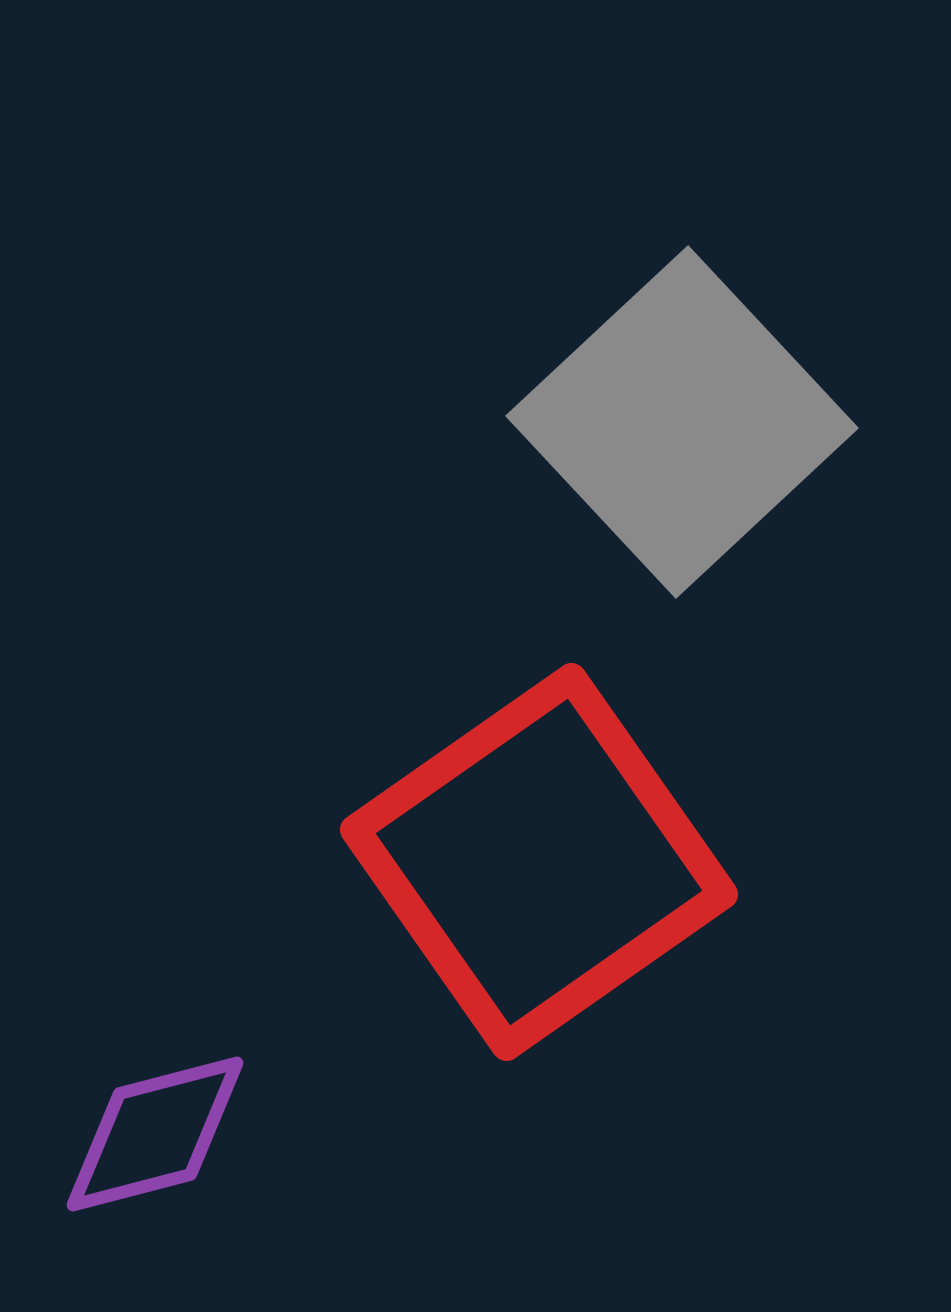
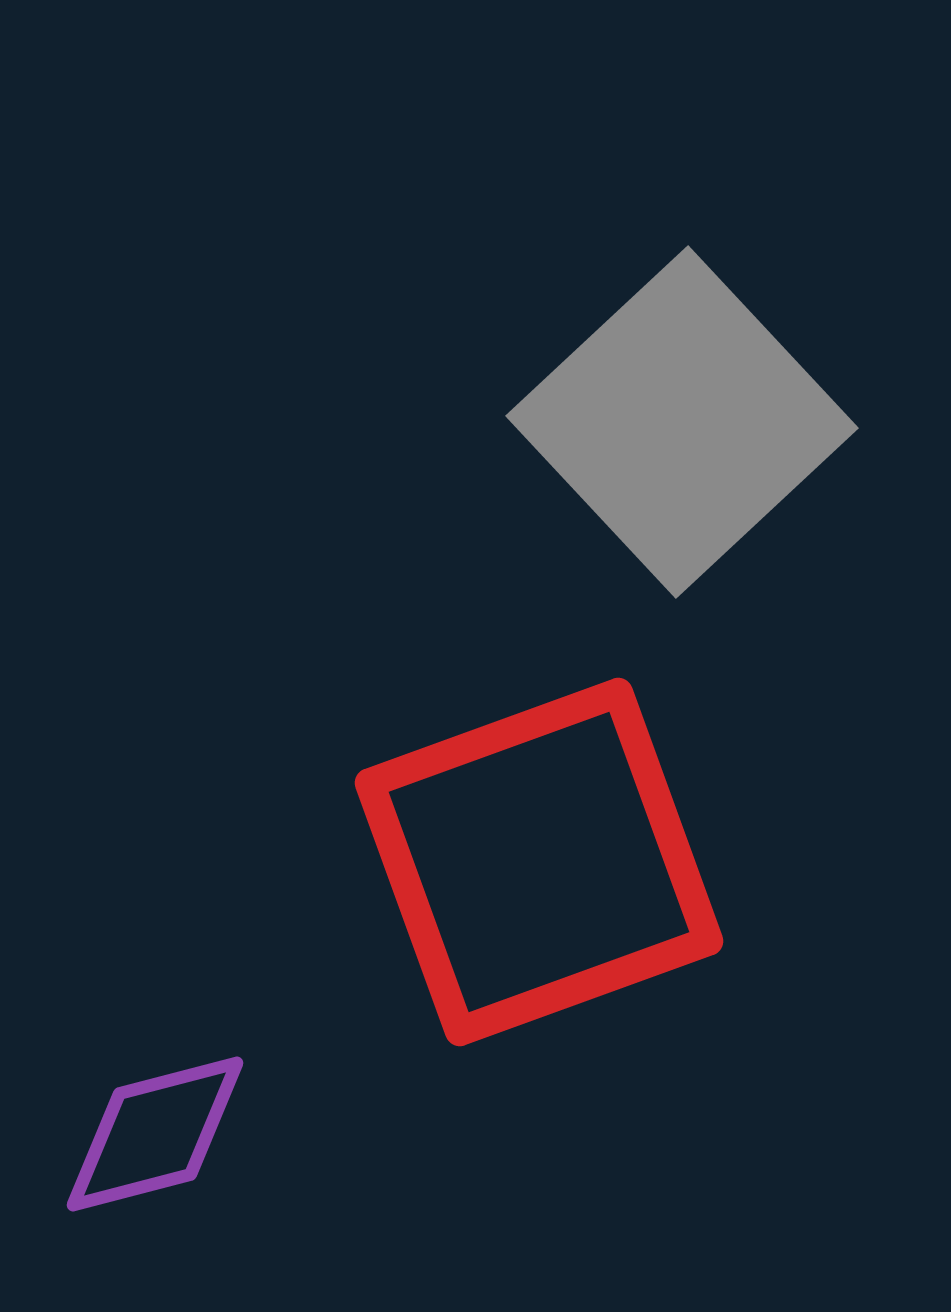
red square: rotated 15 degrees clockwise
